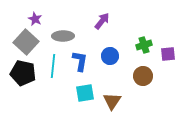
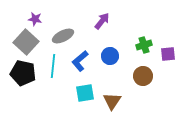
purple star: rotated 16 degrees counterclockwise
gray ellipse: rotated 25 degrees counterclockwise
blue L-shape: rotated 140 degrees counterclockwise
